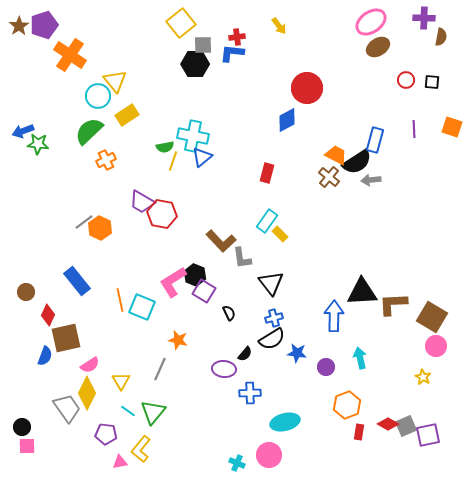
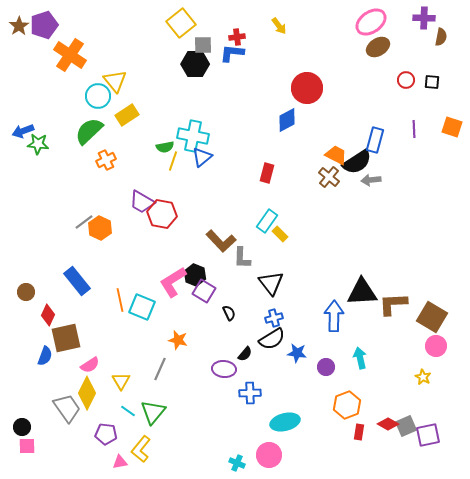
gray L-shape at (242, 258): rotated 10 degrees clockwise
